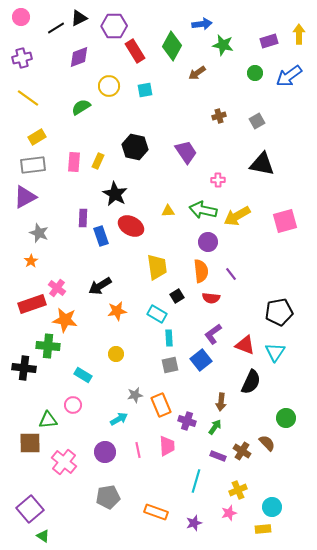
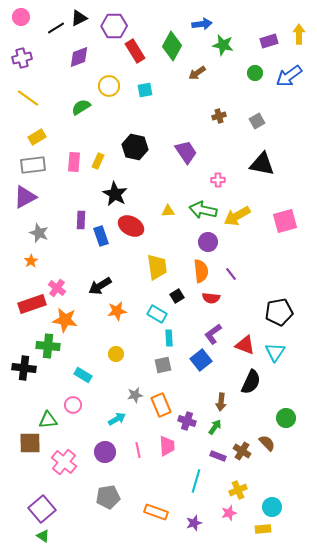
purple rectangle at (83, 218): moved 2 px left, 2 px down
gray square at (170, 365): moved 7 px left
cyan arrow at (119, 419): moved 2 px left
purple square at (30, 509): moved 12 px right
